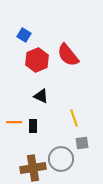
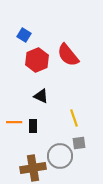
gray square: moved 3 px left
gray circle: moved 1 px left, 3 px up
